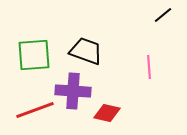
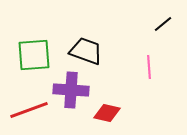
black line: moved 9 px down
purple cross: moved 2 px left, 1 px up
red line: moved 6 px left
